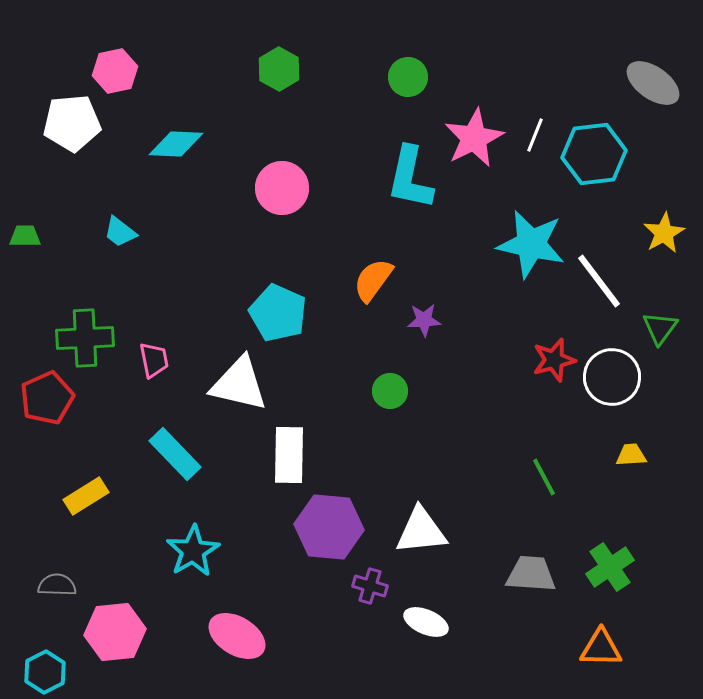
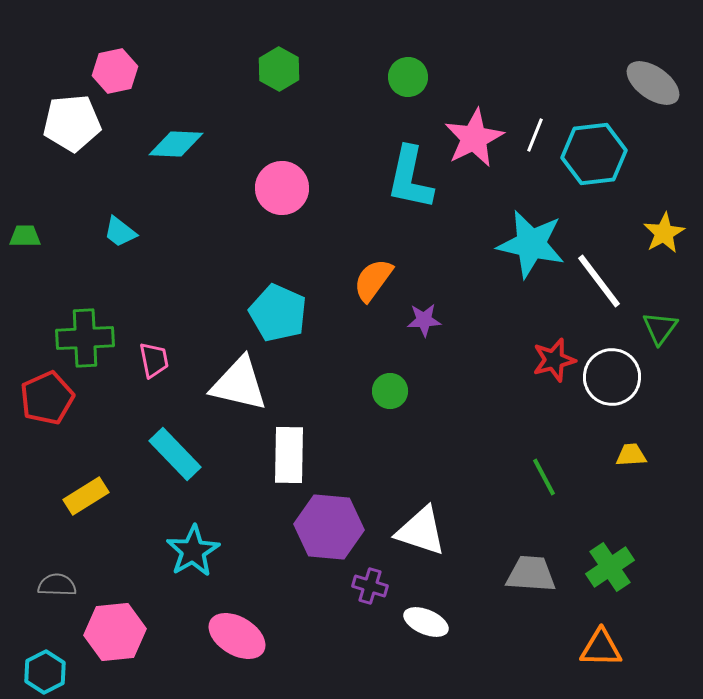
white triangle at (421, 531): rotated 24 degrees clockwise
